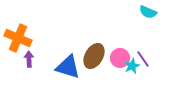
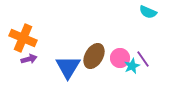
orange cross: moved 5 px right
purple arrow: rotated 77 degrees clockwise
blue triangle: rotated 44 degrees clockwise
